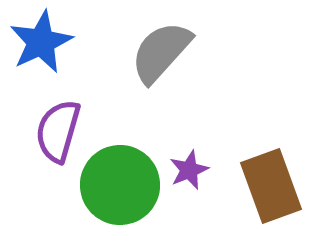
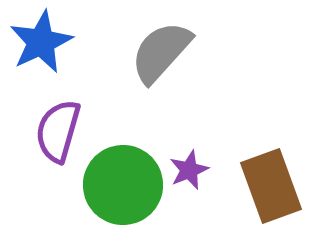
green circle: moved 3 px right
